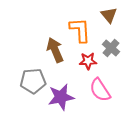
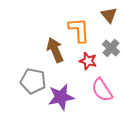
orange L-shape: moved 1 px left
red star: rotated 18 degrees clockwise
gray pentagon: rotated 15 degrees clockwise
pink semicircle: moved 2 px right
